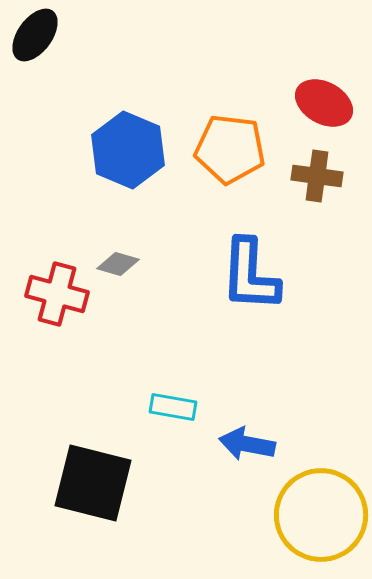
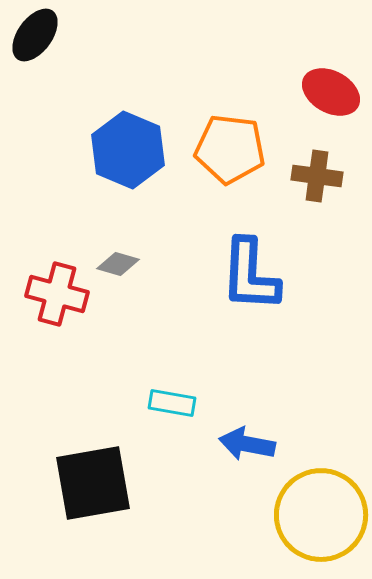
red ellipse: moved 7 px right, 11 px up
cyan rectangle: moved 1 px left, 4 px up
black square: rotated 24 degrees counterclockwise
